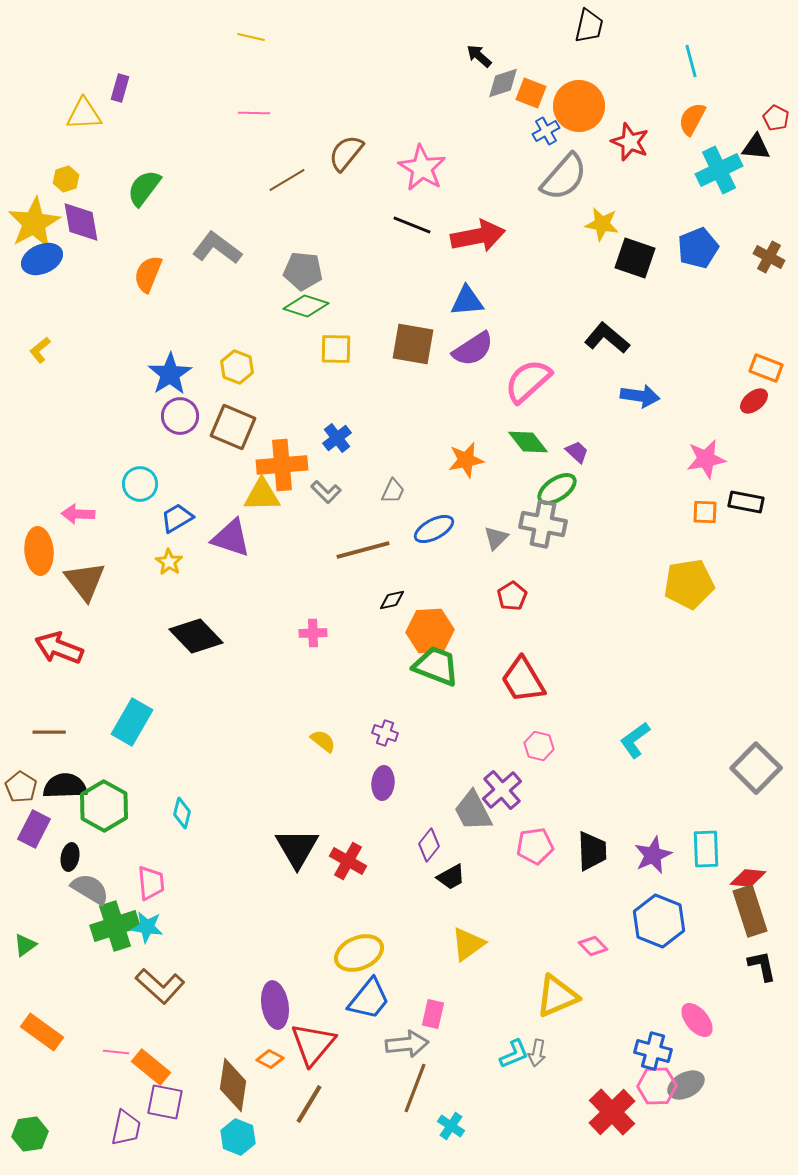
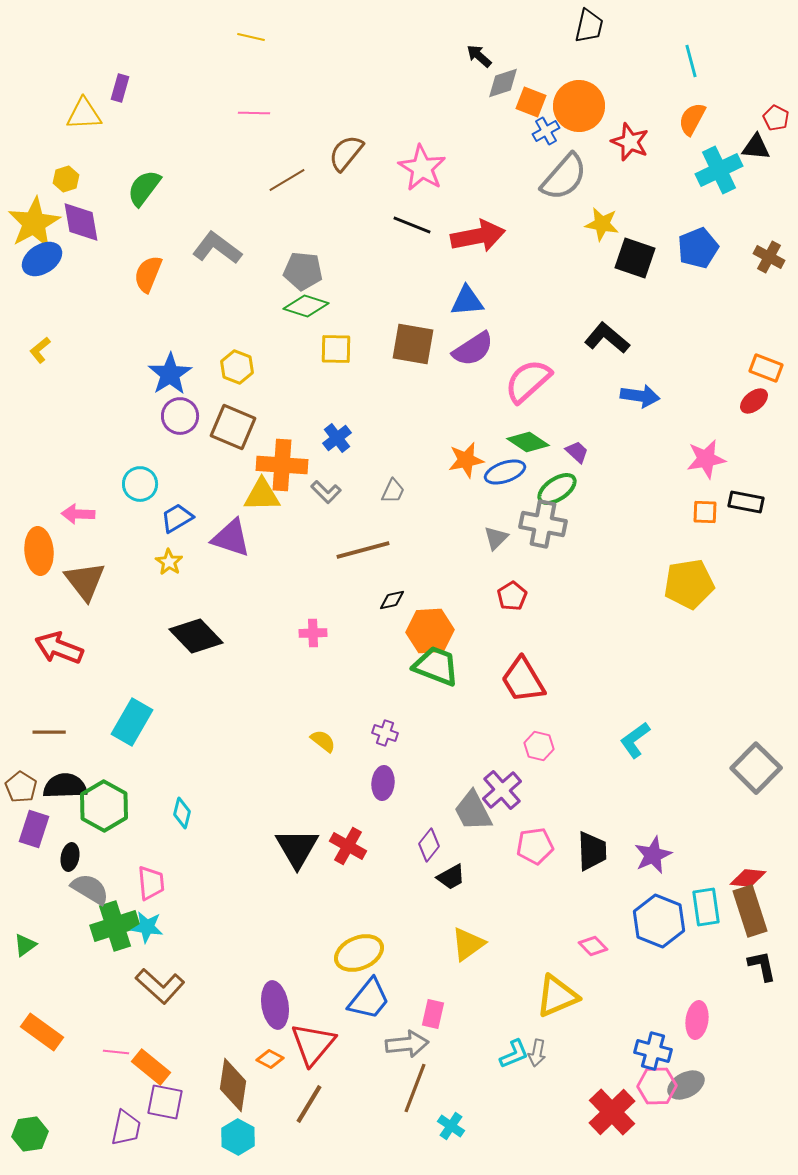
orange square at (531, 93): moved 9 px down
blue ellipse at (42, 259): rotated 9 degrees counterclockwise
green diamond at (528, 442): rotated 18 degrees counterclockwise
orange cross at (282, 465): rotated 9 degrees clockwise
blue ellipse at (434, 529): moved 71 px right, 57 px up; rotated 9 degrees clockwise
purple rectangle at (34, 829): rotated 9 degrees counterclockwise
cyan rectangle at (706, 849): moved 58 px down; rotated 6 degrees counterclockwise
red cross at (348, 861): moved 15 px up
pink ellipse at (697, 1020): rotated 48 degrees clockwise
cyan hexagon at (238, 1137): rotated 8 degrees clockwise
